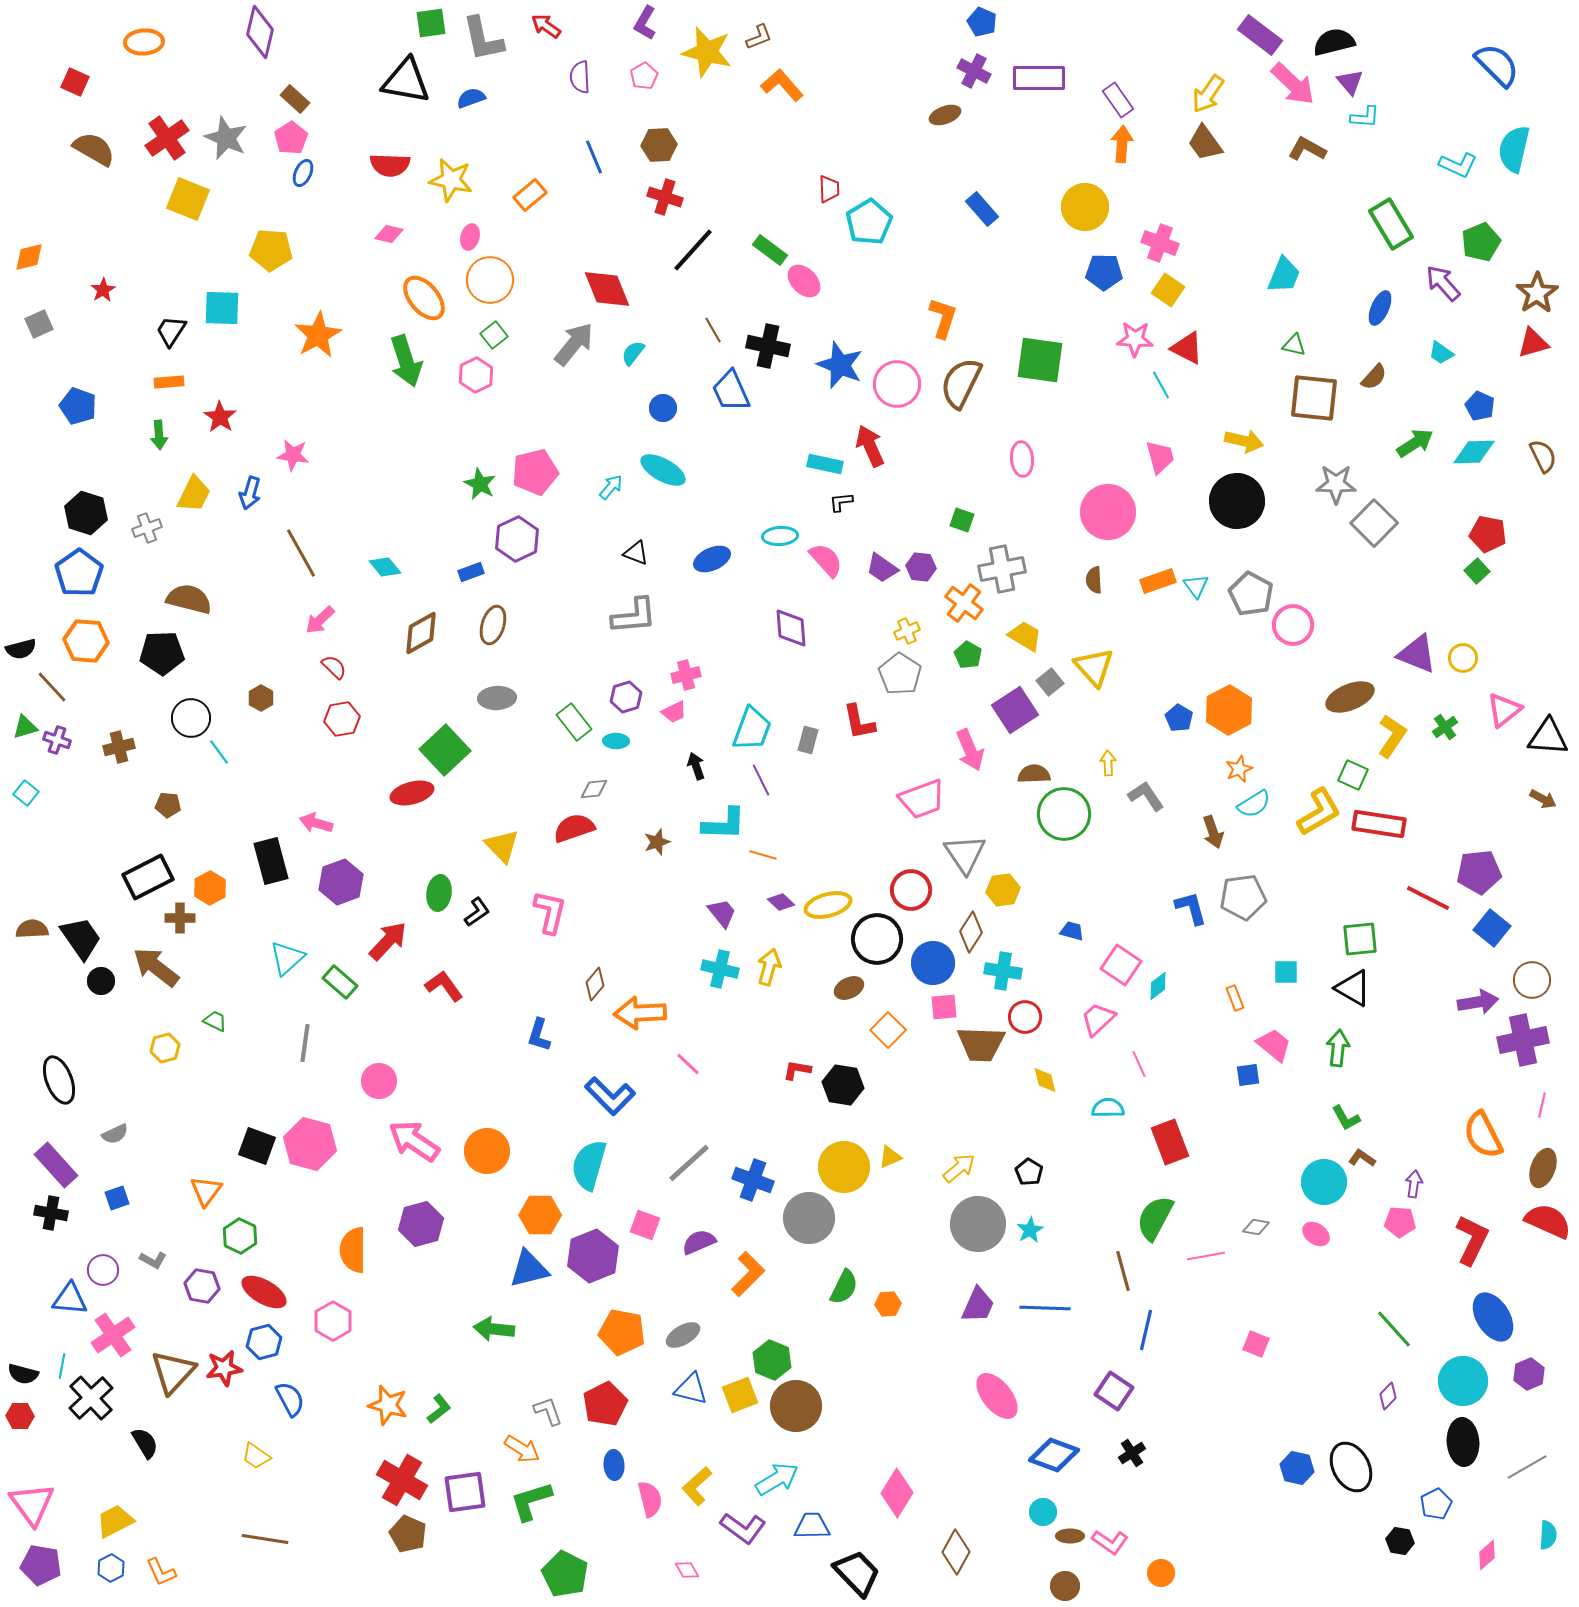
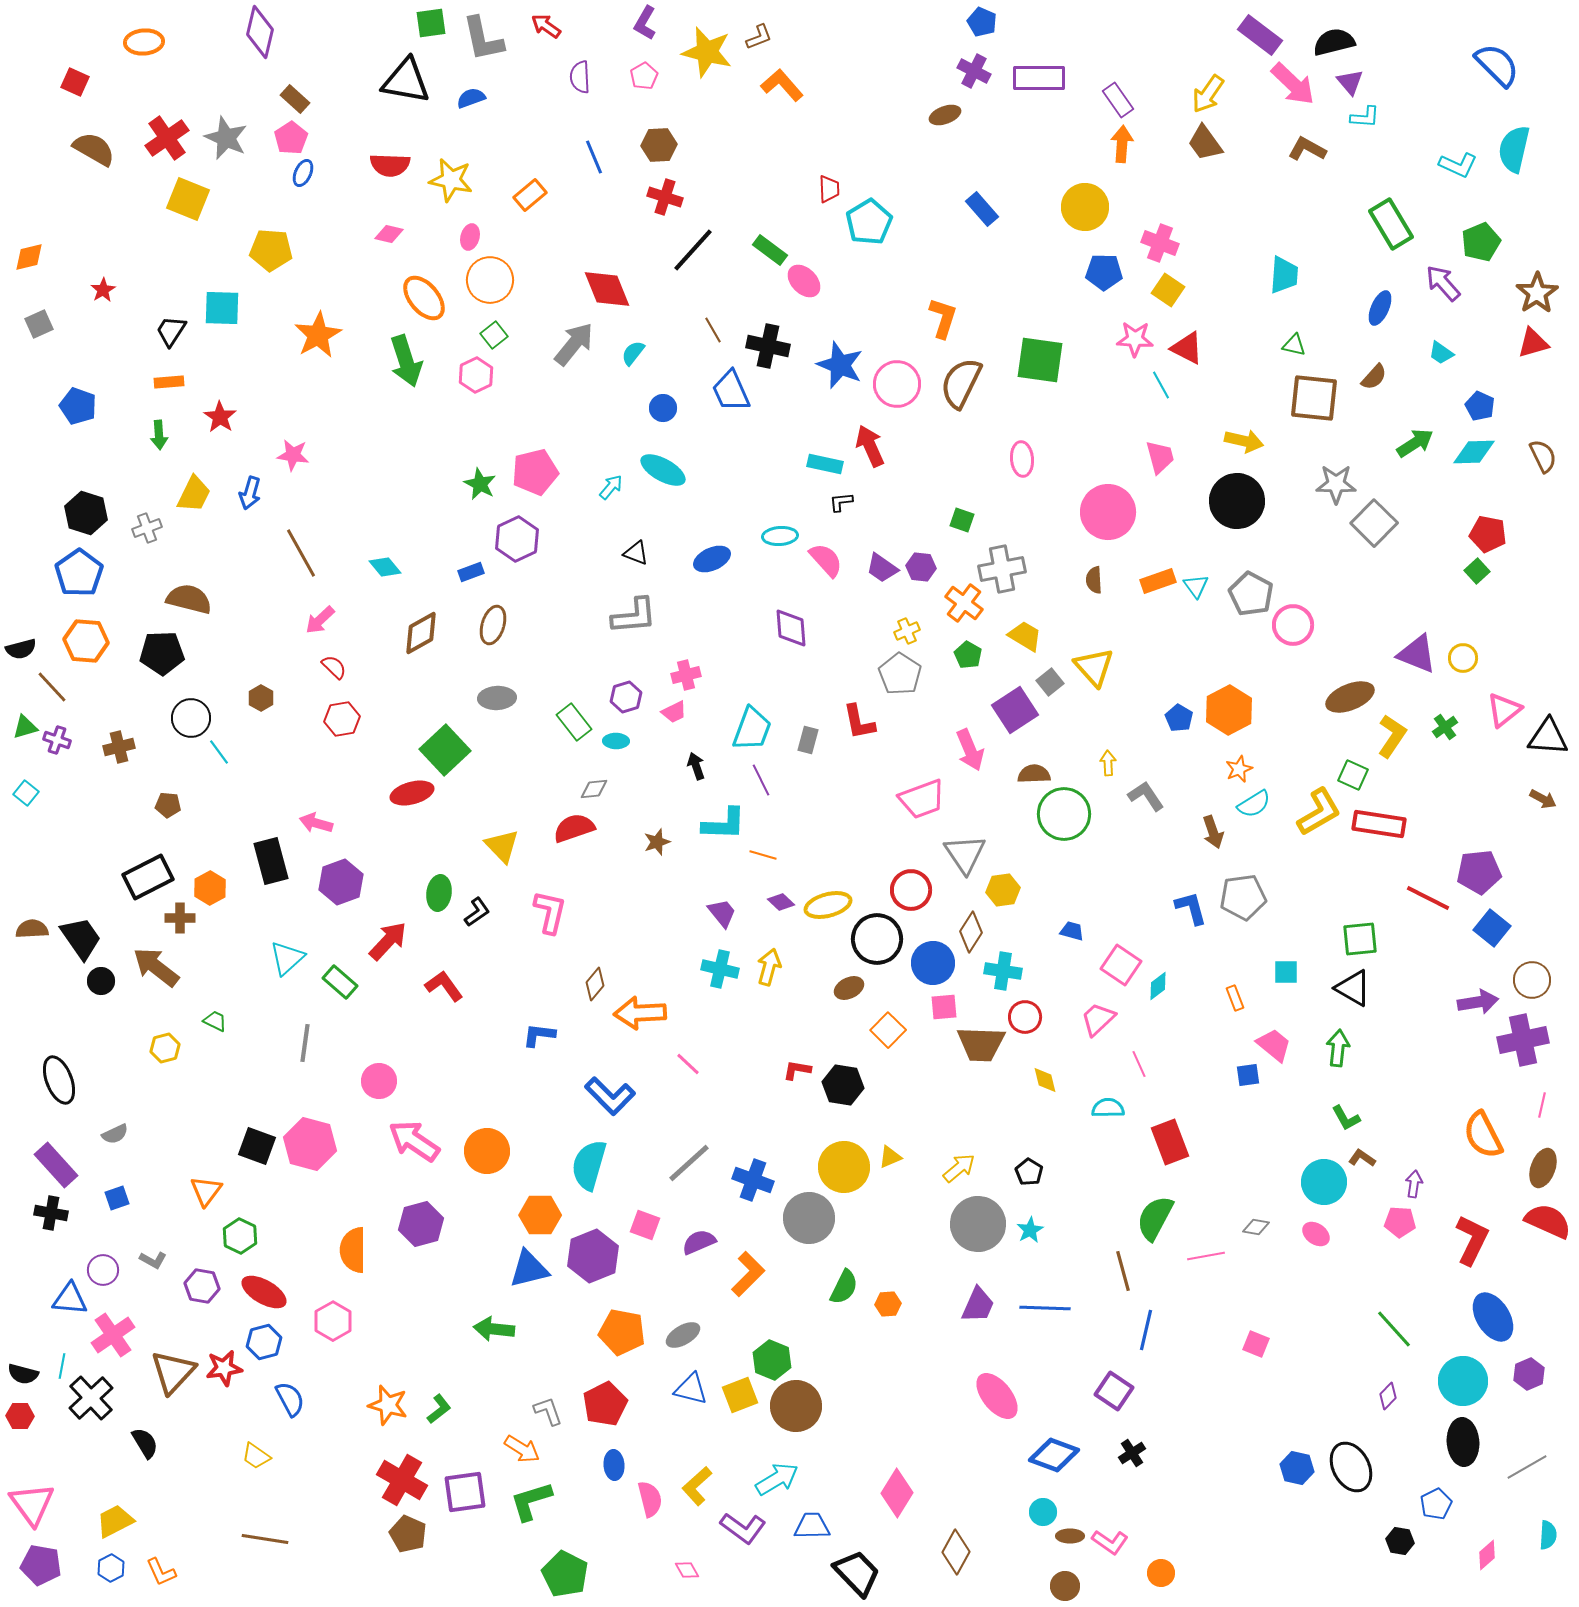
cyan trapezoid at (1284, 275): rotated 18 degrees counterclockwise
blue L-shape at (539, 1035): rotated 80 degrees clockwise
